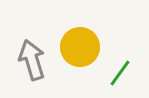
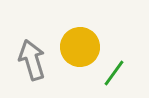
green line: moved 6 px left
